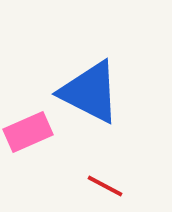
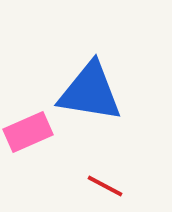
blue triangle: rotated 18 degrees counterclockwise
